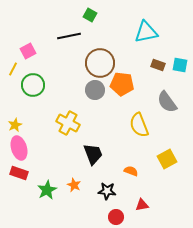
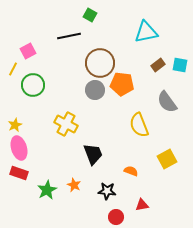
brown rectangle: rotated 56 degrees counterclockwise
yellow cross: moved 2 px left, 1 px down
